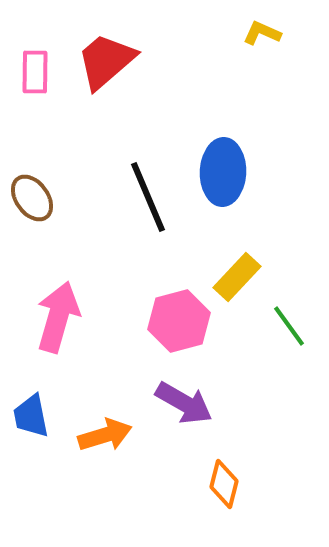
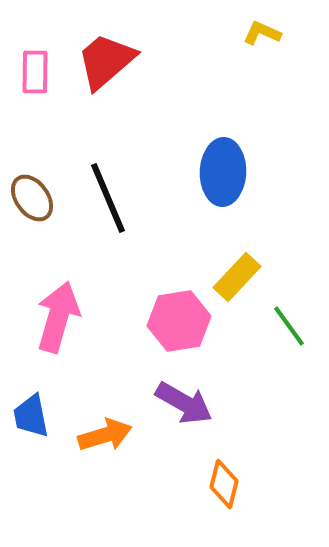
black line: moved 40 px left, 1 px down
pink hexagon: rotated 6 degrees clockwise
